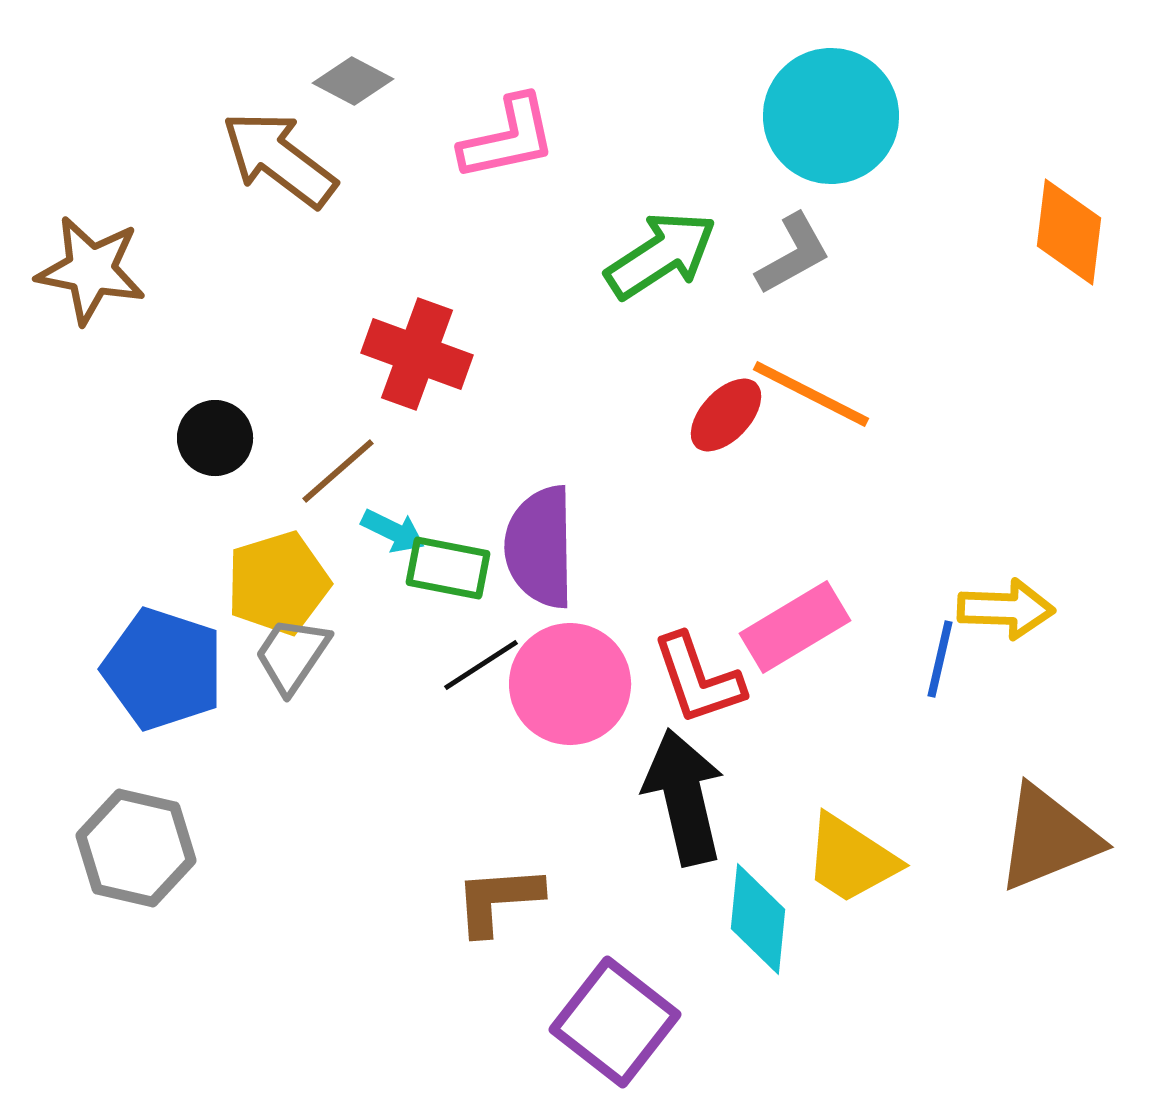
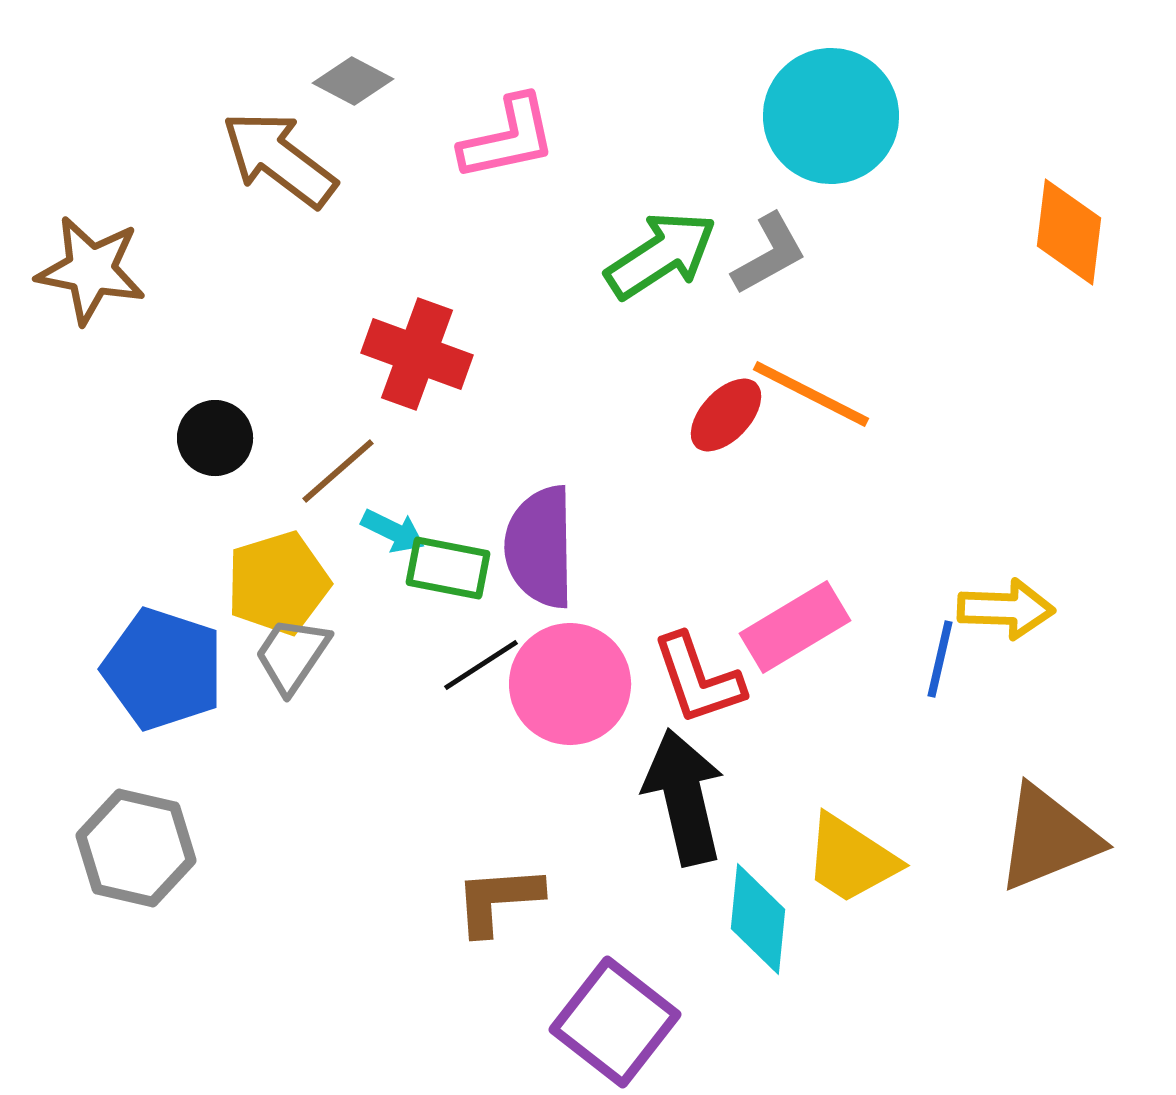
gray L-shape: moved 24 px left
